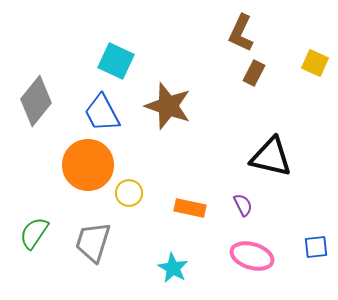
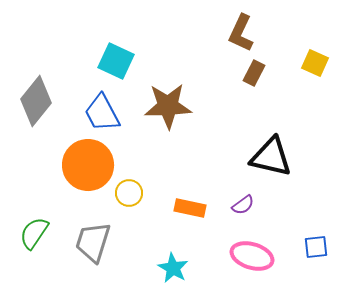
brown star: rotated 21 degrees counterclockwise
purple semicircle: rotated 80 degrees clockwise
